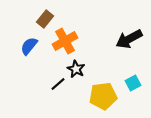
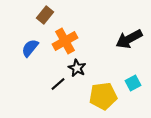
brown rectangle: moved 4 px up
blue semicircle: moved 1 px right, 2 px down
black star: moved 1 px right, 1 px up
